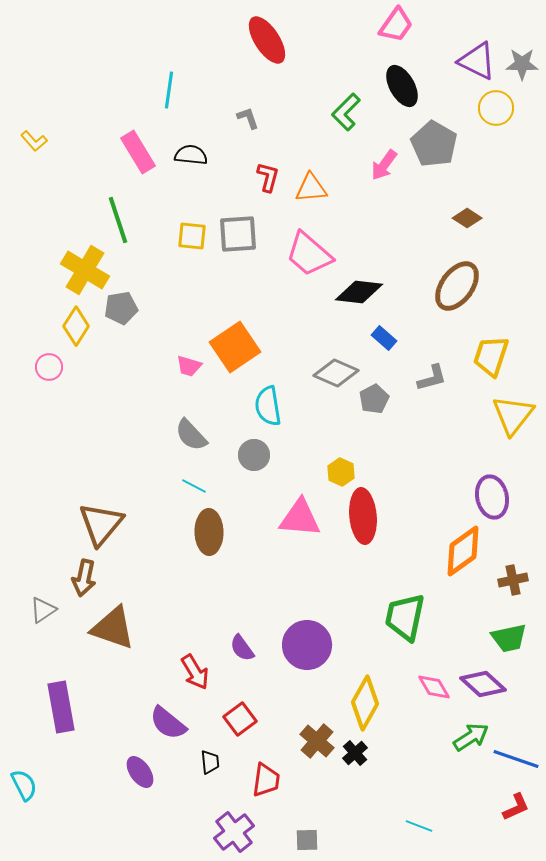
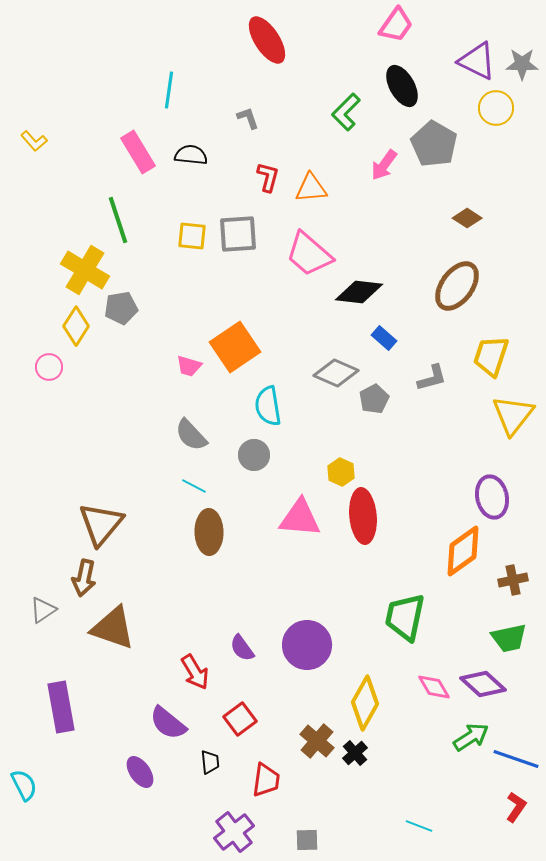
red L-shape at (516, 807): rotated 32 degrees counterclockwise
